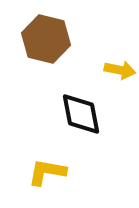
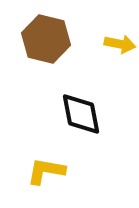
yellow arrow: moved 26 px up
yellow L-shape: moved 1 px left, 1 px up
